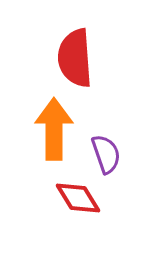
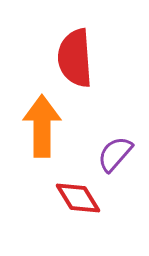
orange arrow: moved 12 px left, 3 px up
purple semicircle: moved 9 px right; rotated 120 degrees counterclockwise
